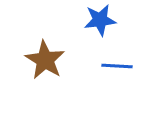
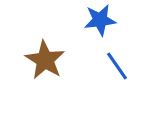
blue line: rotated 52 degrees clockwise
